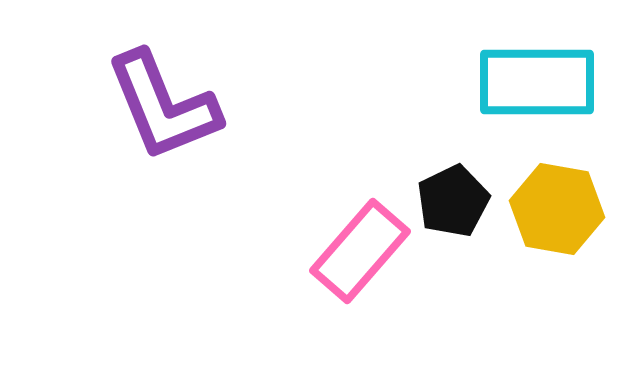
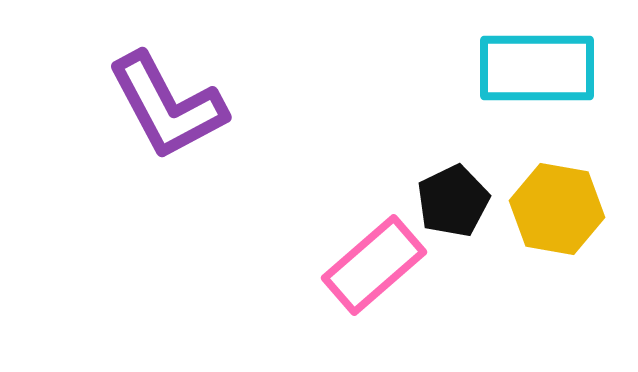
cyan rectangle: moved 14 px up
purple L-shape: moved 4 px right; rotated 6 degrees counterclockwise
pink rectangle: moved 14 px right, 14 px down; rotated 8 degrees clockwise
